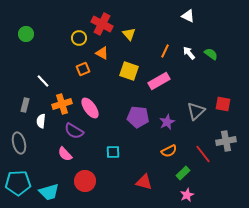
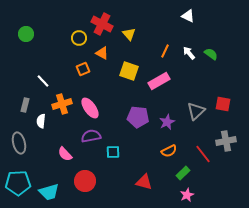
purple semicircle: moved 17 px right, 5 px down; rotated 138 degrees clockwise
